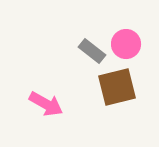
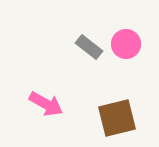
gray rectangle: moved 3 px left, 4 px up
brown square: moved 31 px down
